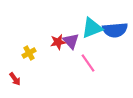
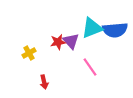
pink line: moved 2 px right, 4 px down
red arrow: moved 29 px right, 3 px down; rotated 24 degrees clockwise
